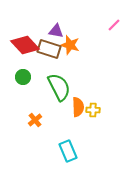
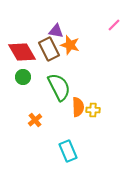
red diamond: moved 3 px left, 7 px down; rotated 12 degrees clockwise
brown rectangle: rotated 45 degrees clockwise
